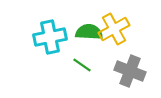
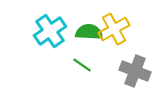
cyan cross: moved 6 px up; rotated 24 degrees counterclockwise
gray cross: moved 5 px right
